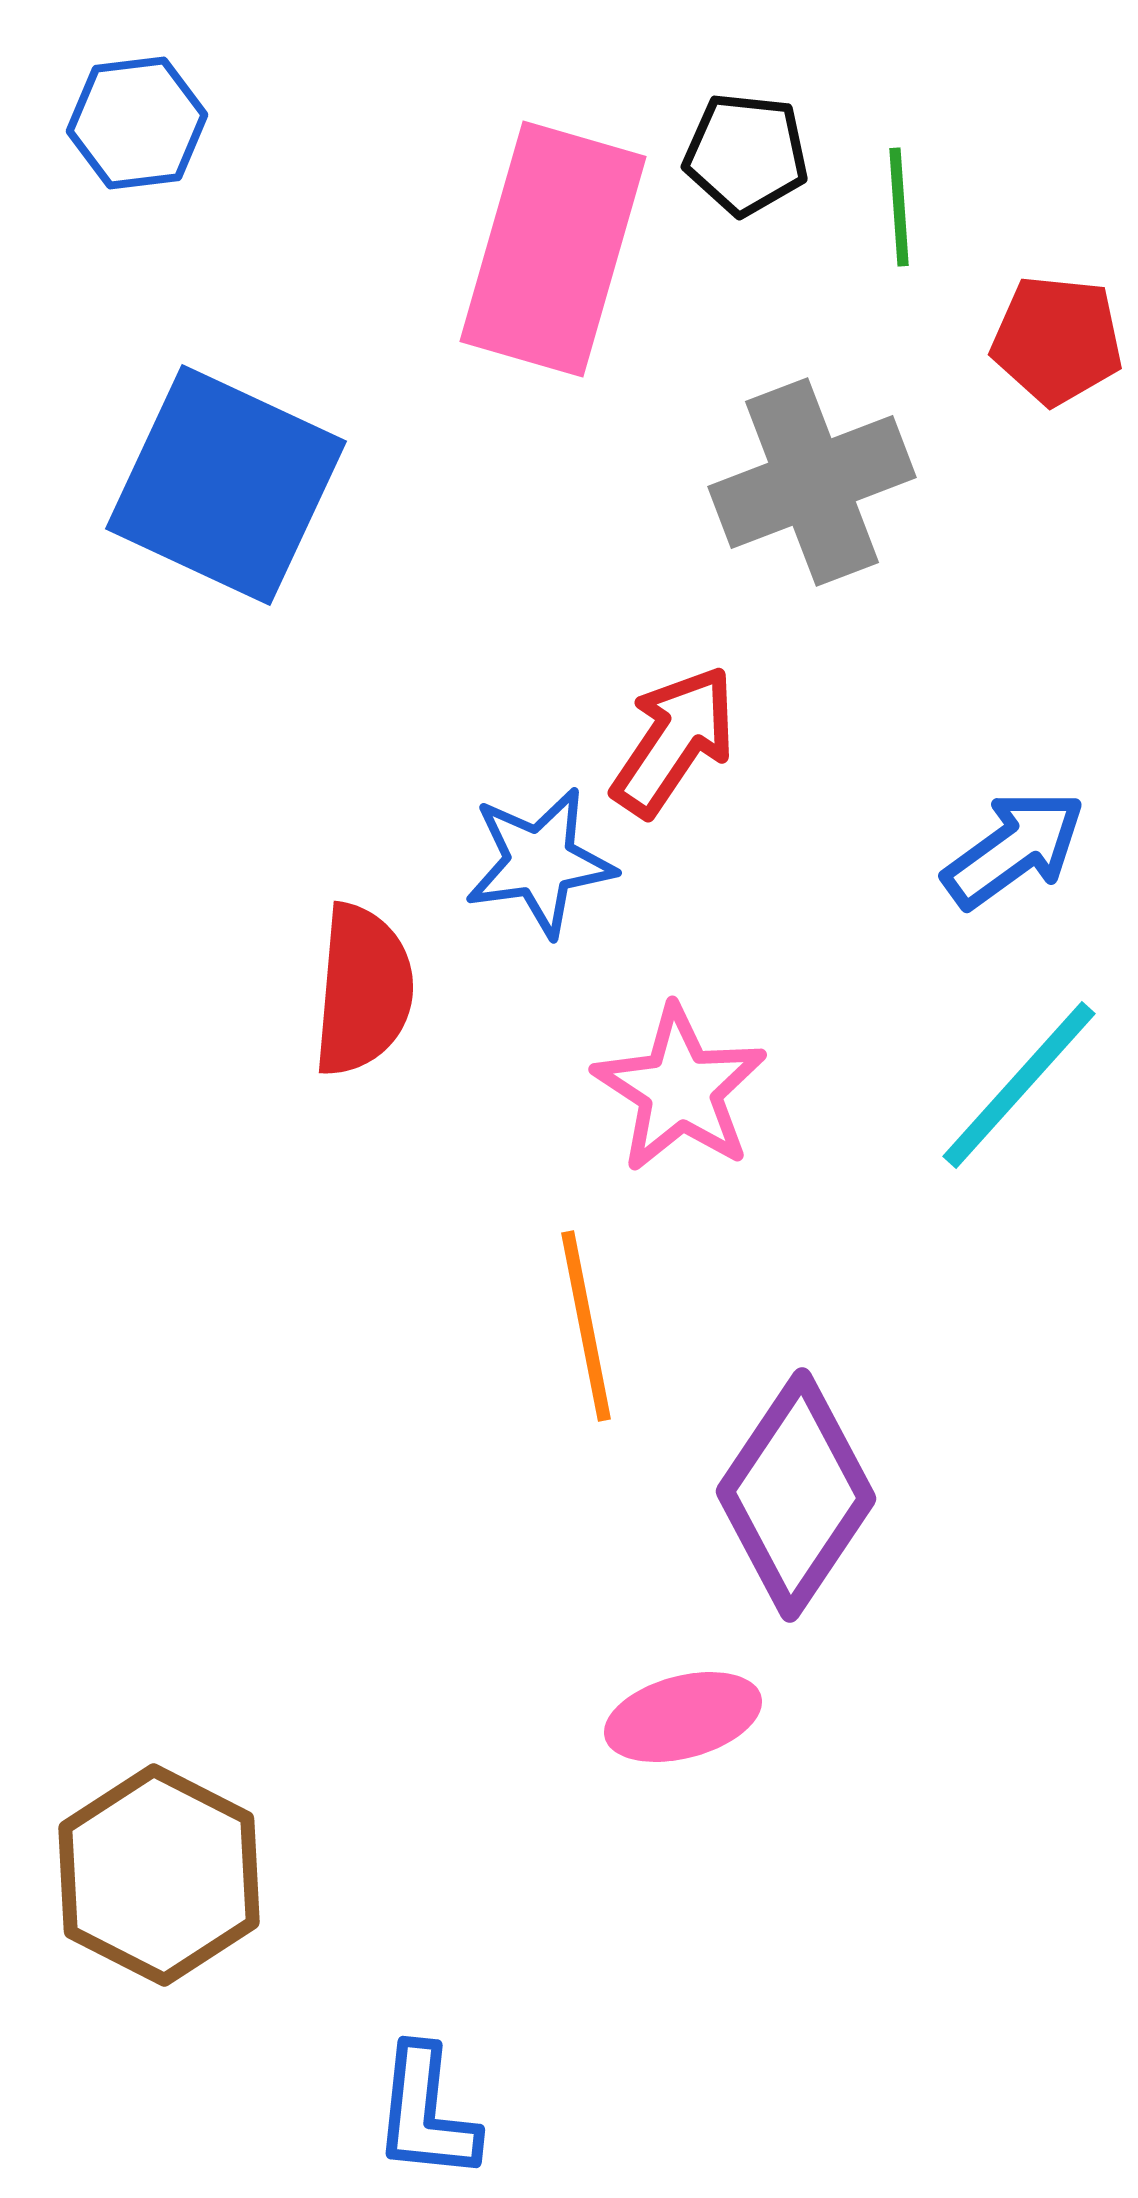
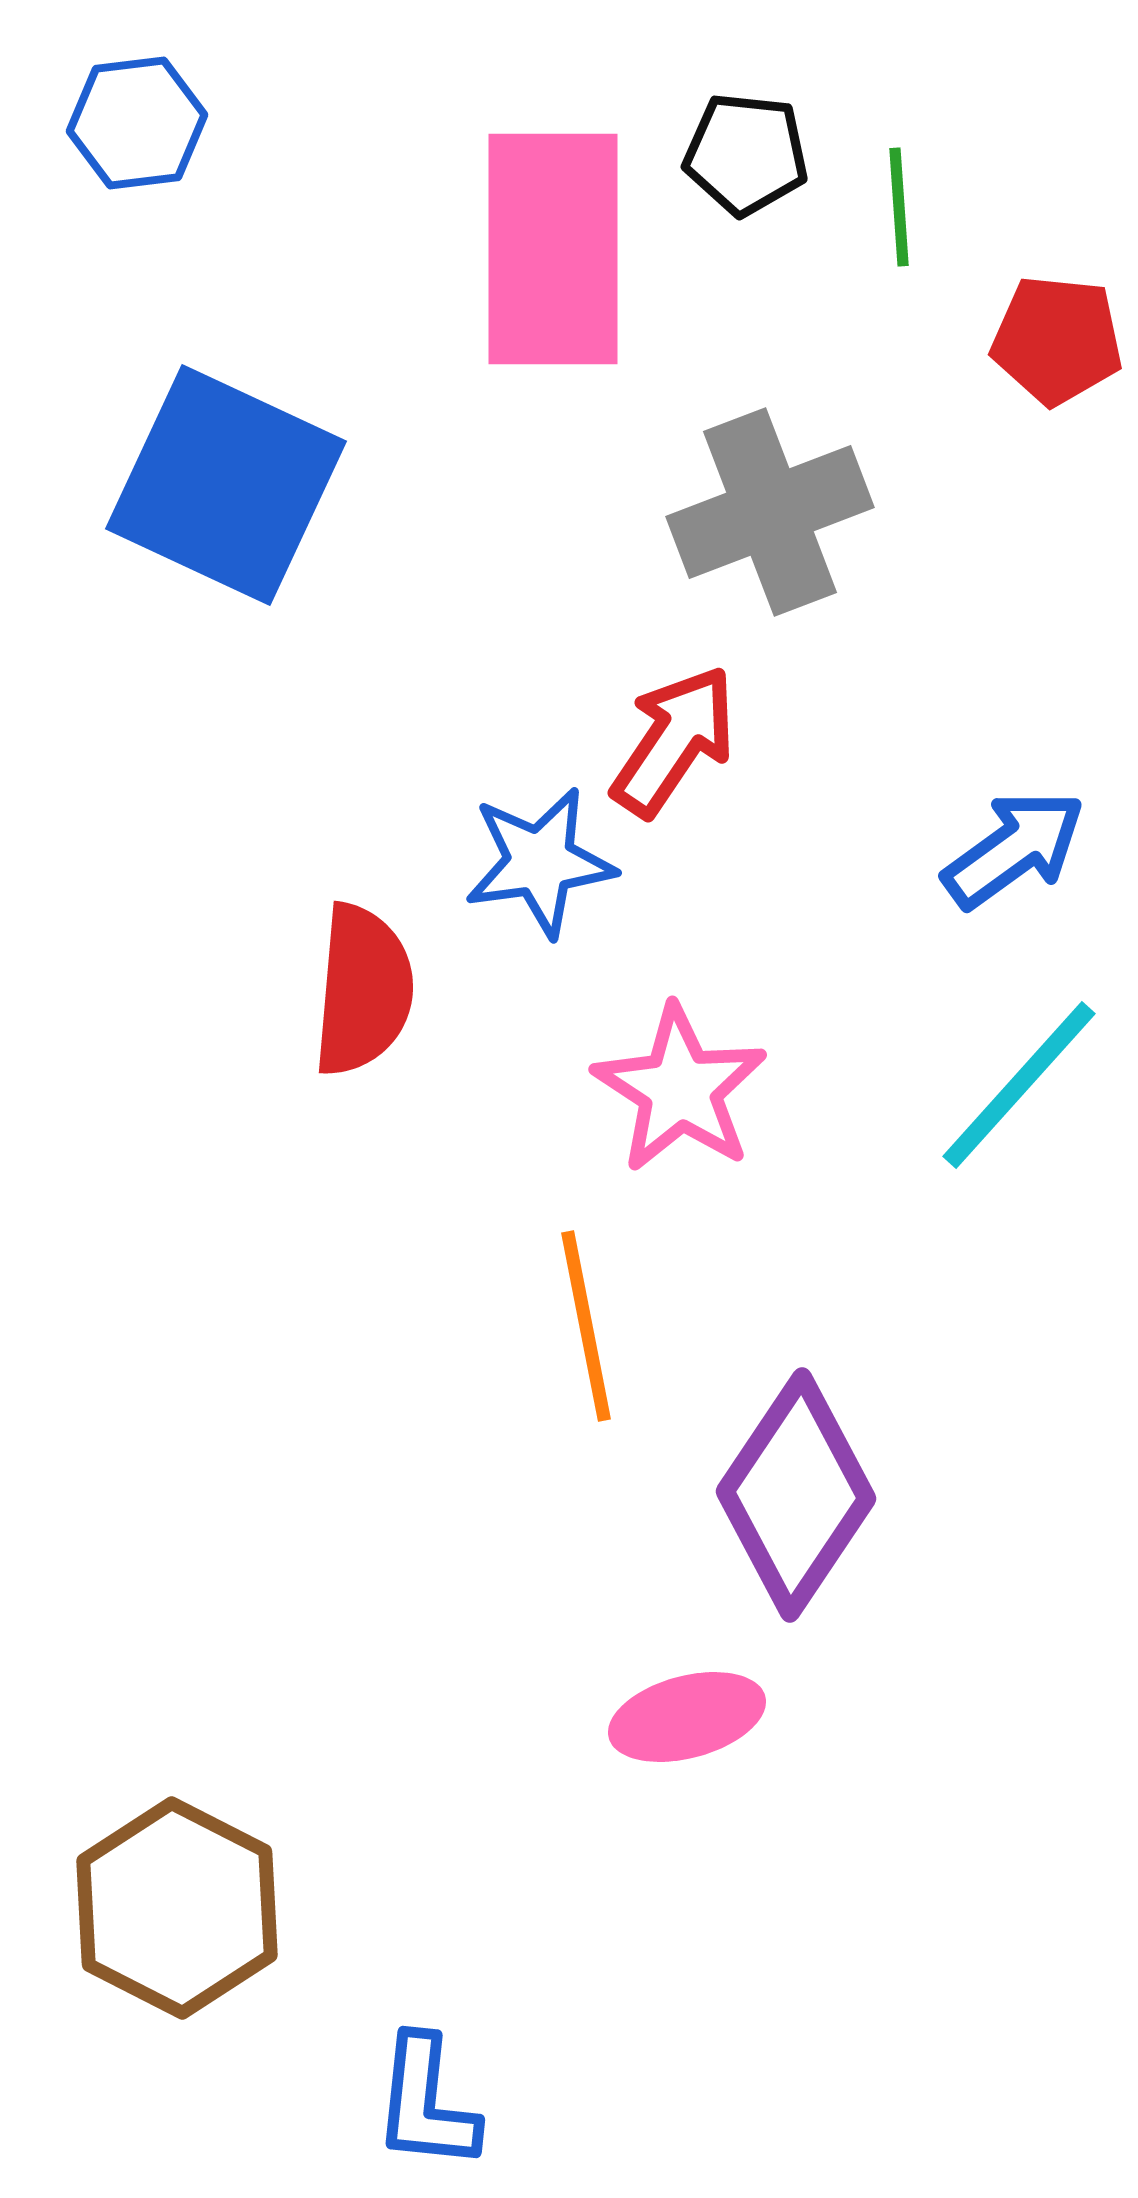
pink rectangle: rotated 16 degrees counterclockwise
gray cross: moved 42 px left, 30 px down
pink ellipse: moved 4 px right
brown hexagon: moved 18 px right, 33 px down
blue L-shape: moved 10 px up
